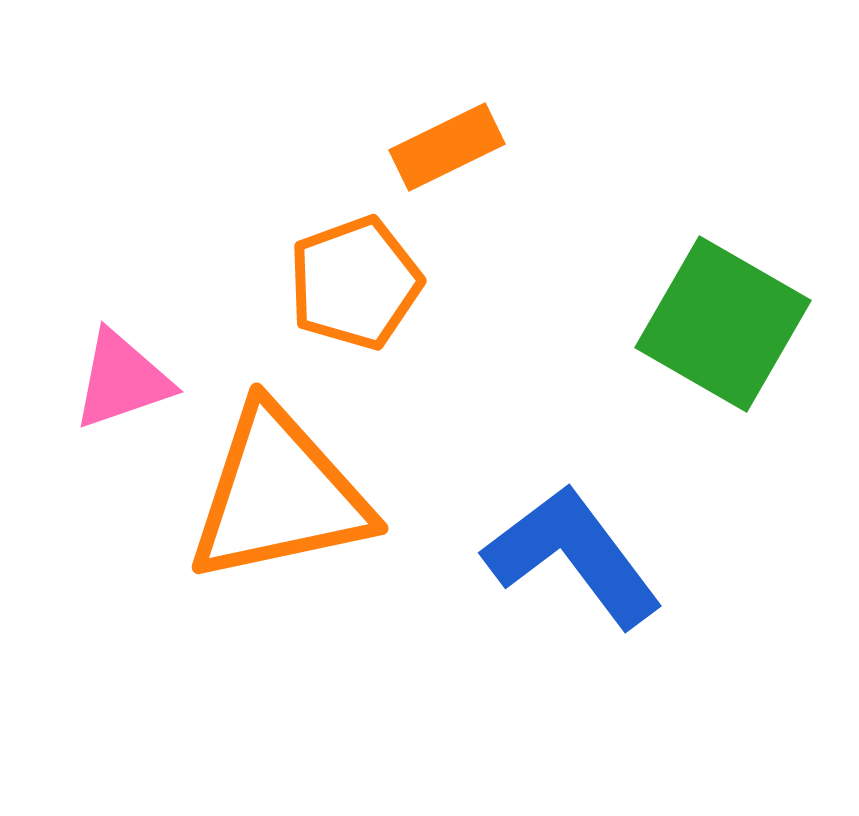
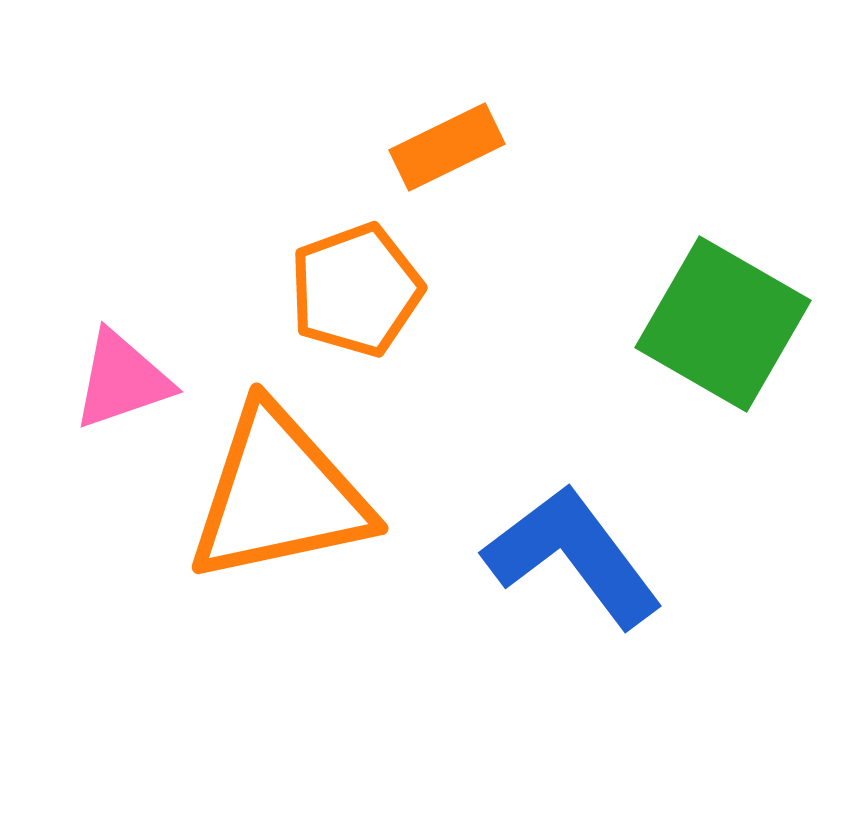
orange pentagon: moved 1 px right, 7 px down
